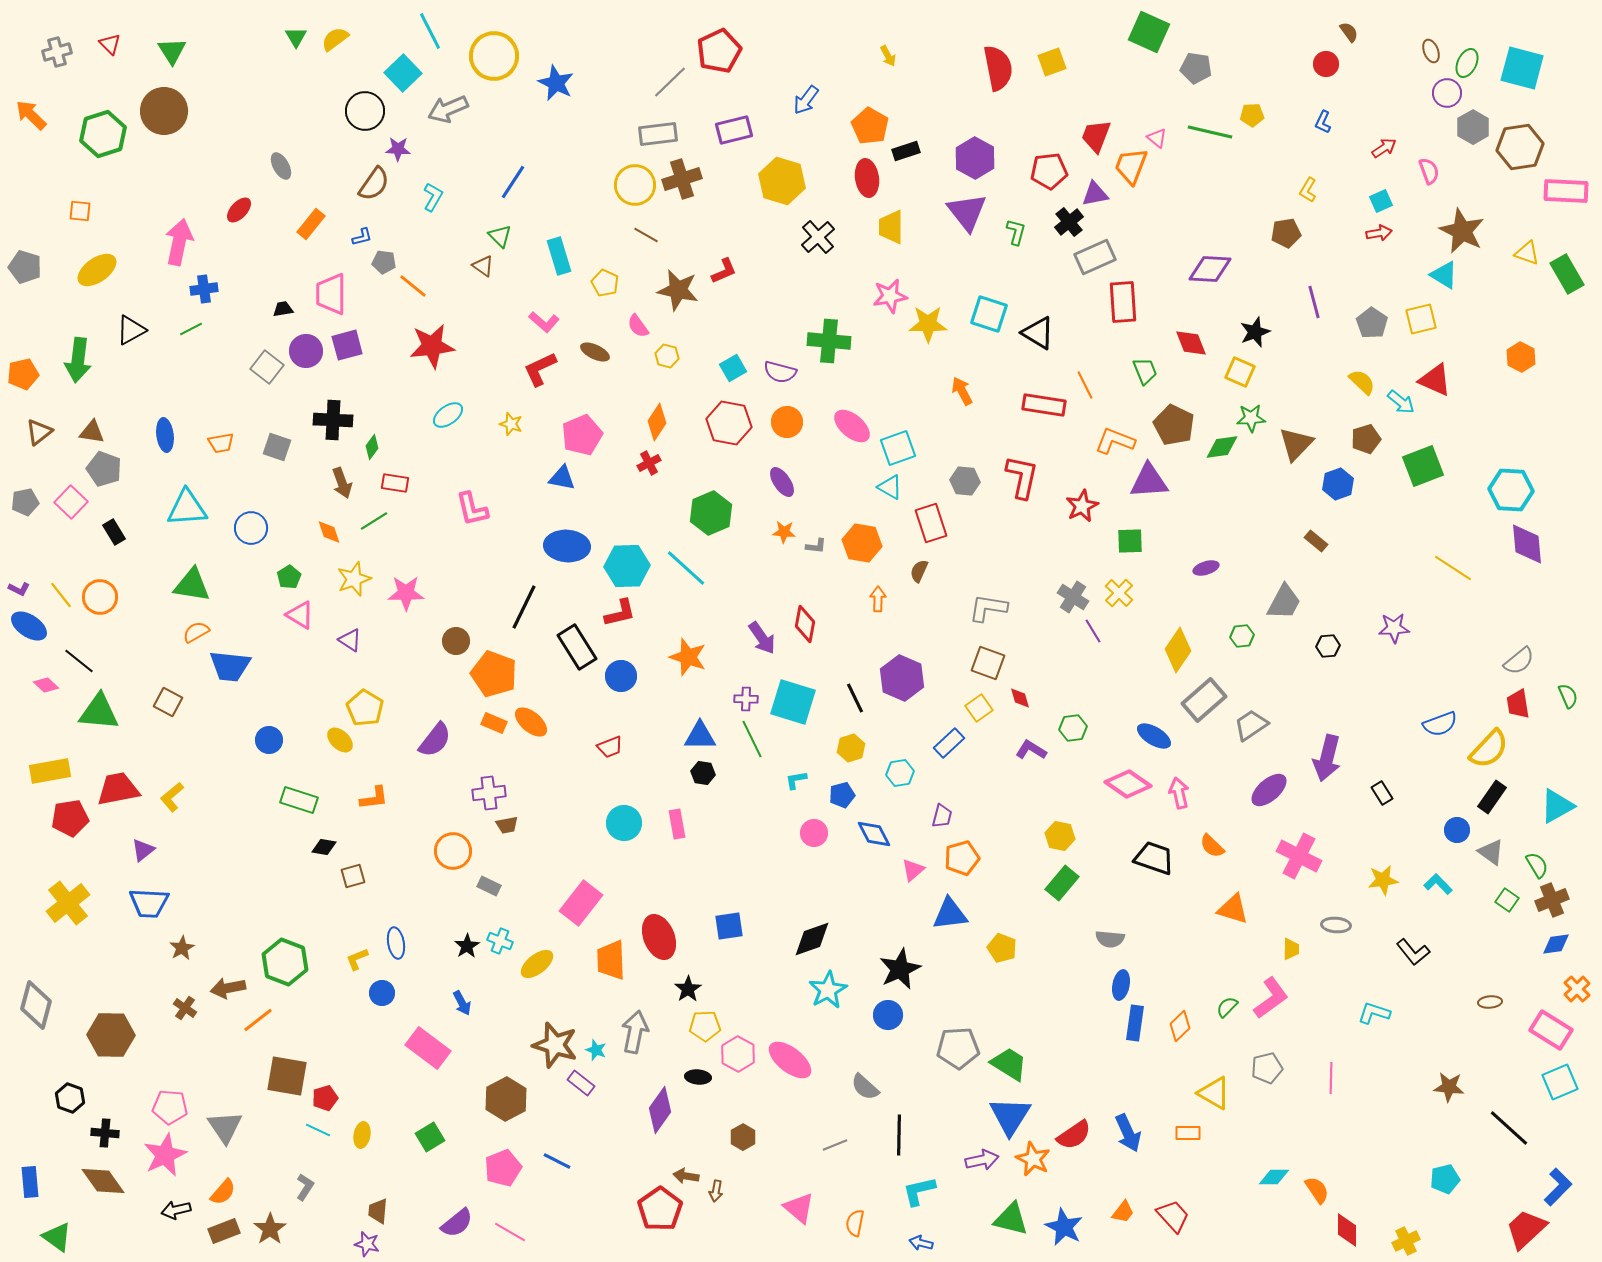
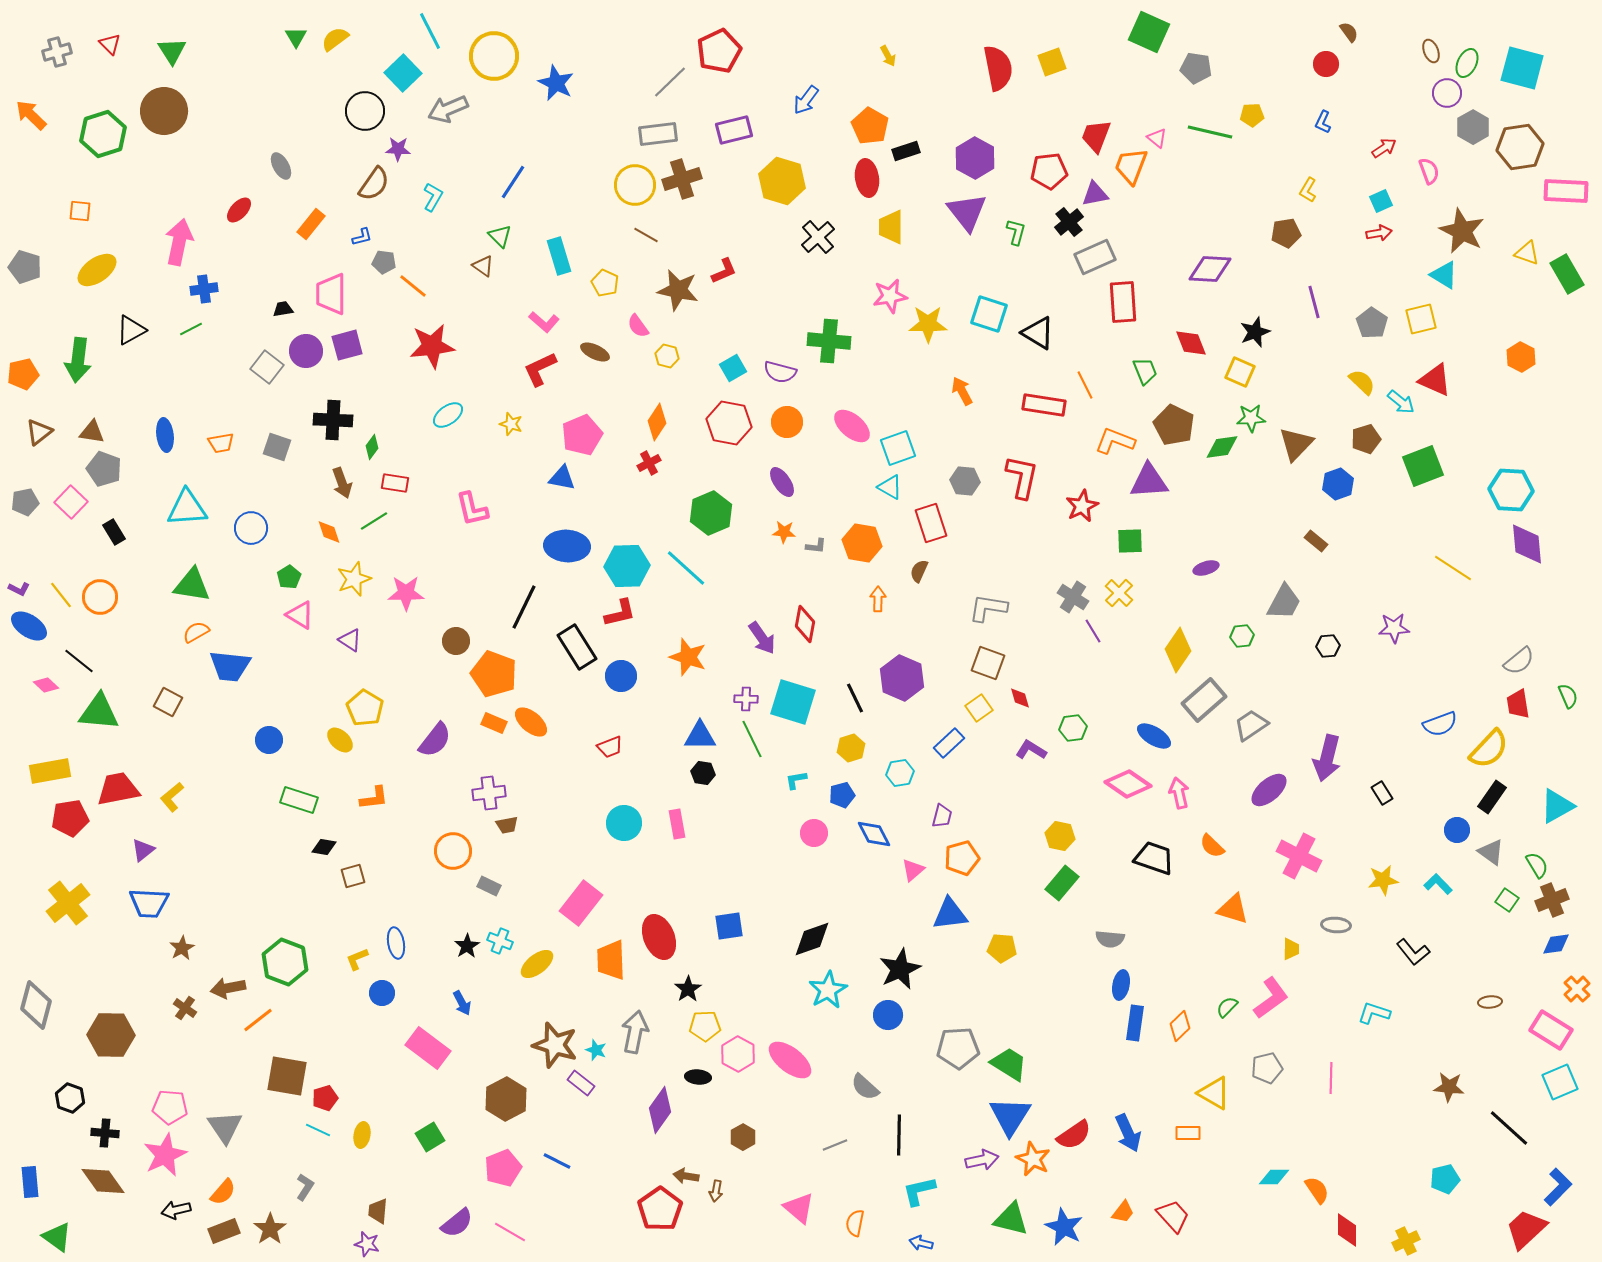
yellow pentagon at (1002, 948): rotated 16 degrees counterclockwise
